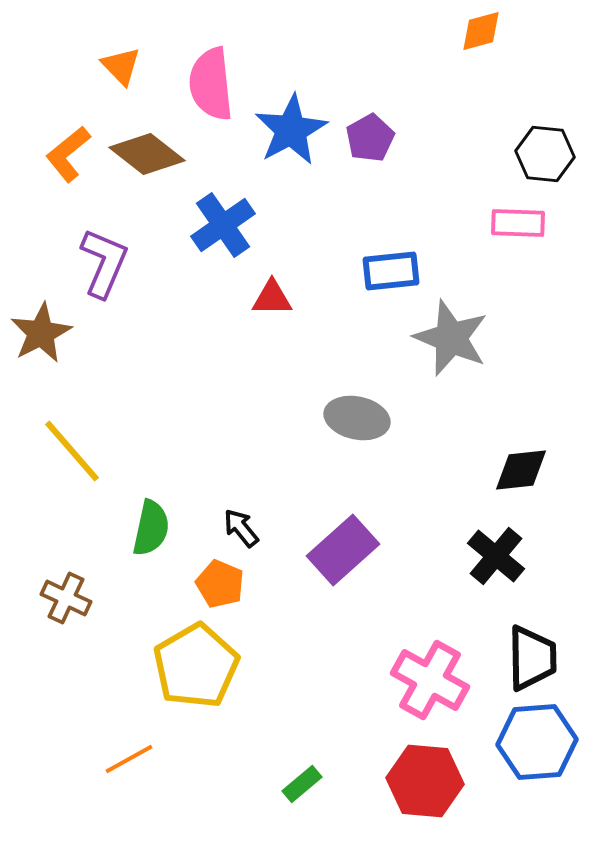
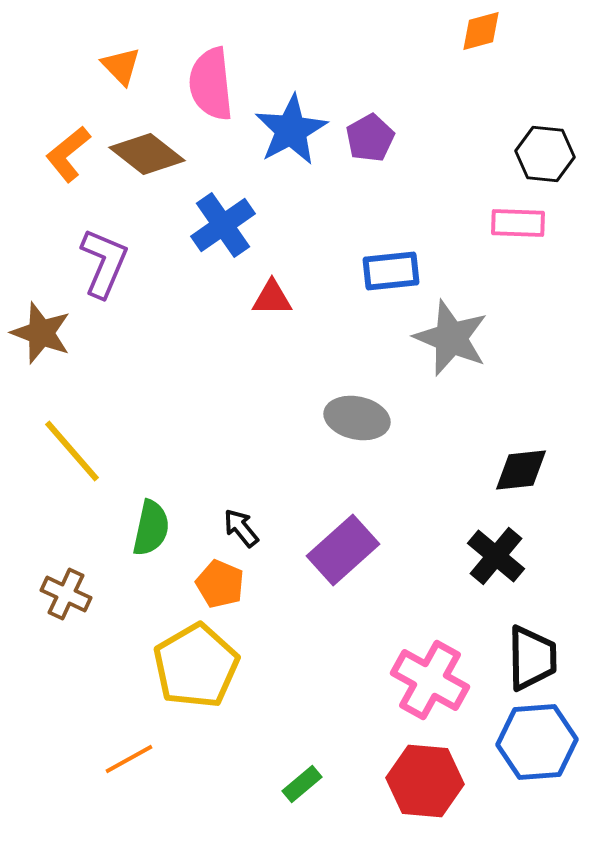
brown star: rotated 24 degrees counterclockwise
brown cross: moved 4 px up
